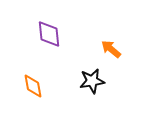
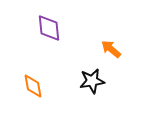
purple diamond: moved 6 px up
